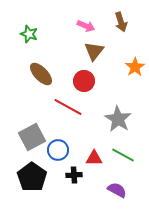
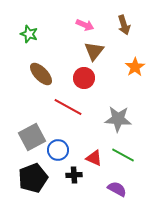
brown arrow: moved 3 px right, 3 px down
pink arrow: moved 1 px left, 1 px up
red circle: moved 3 px up
gray star: rotated 28 degrees counterclockwise
red triangle: rotated 24 degrees clockwise
black pentagon: moved 1 px right, 1 px down; rotated 16 degrees clockwise
purple semicircle: moved 1 px up
